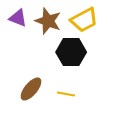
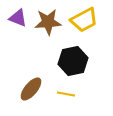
brown star: moved 1 px down; rotated 24 degrees counterclockwise
black hexagon: moved 2 px right, 9 px down; rotated 12 degrees counterclockwise
